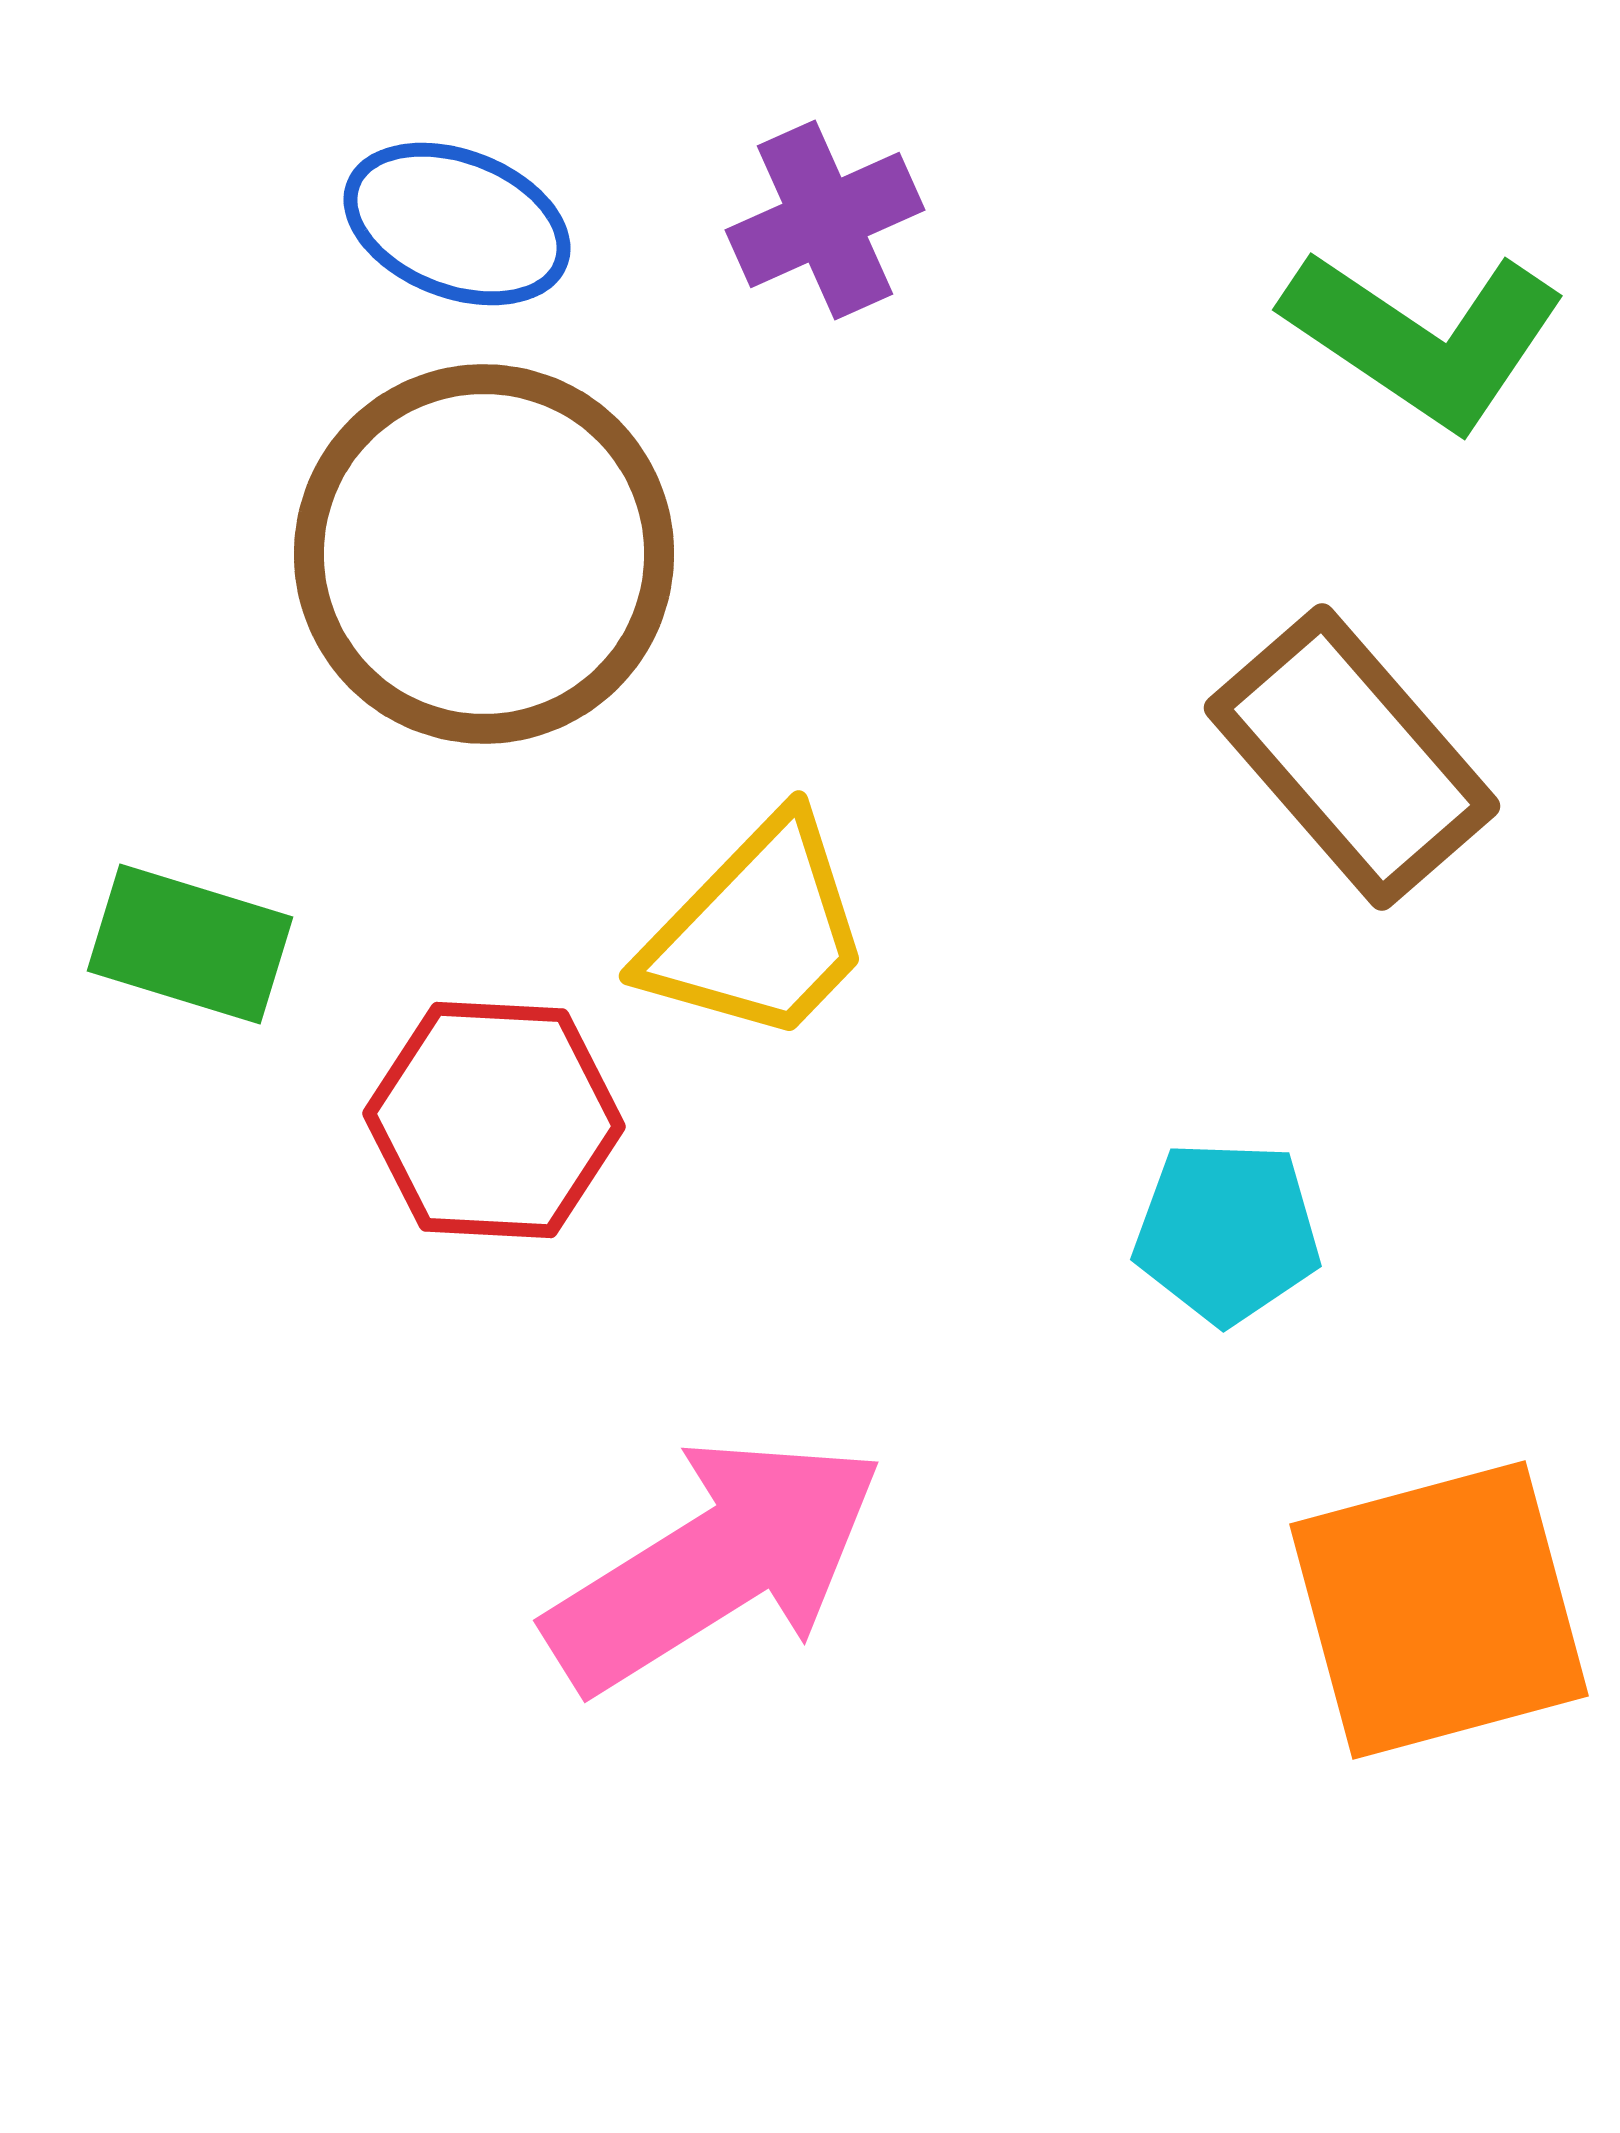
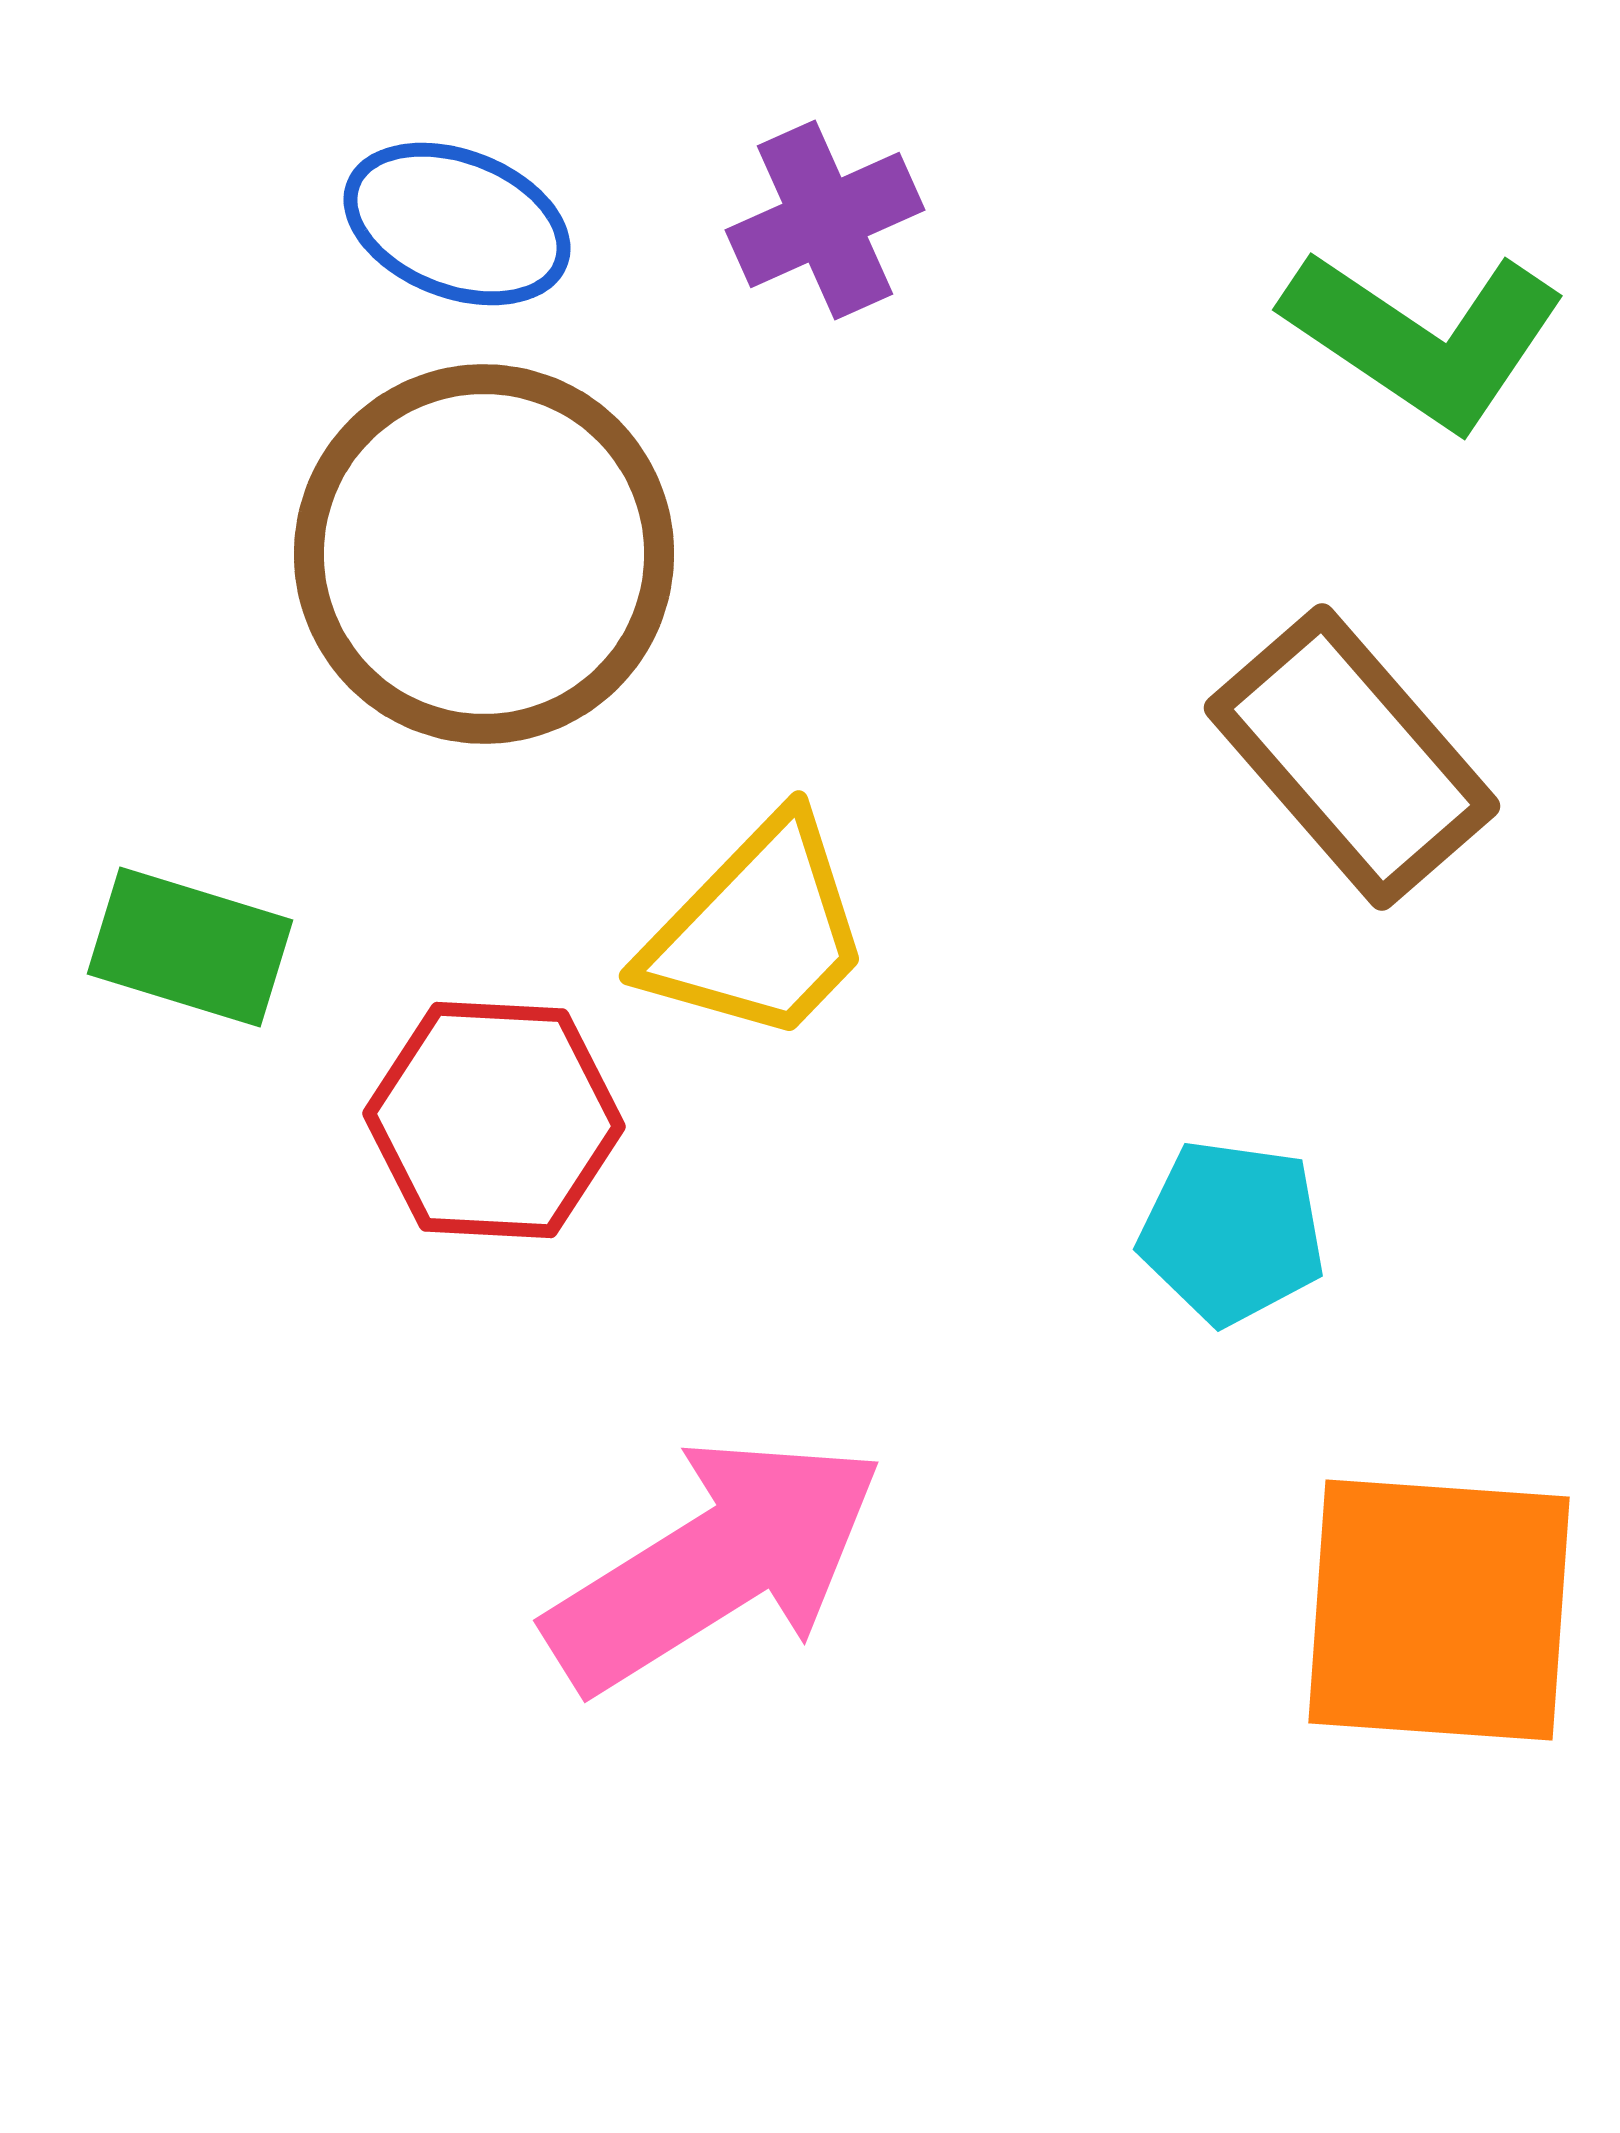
green rectangle: moved 3 px down
cyan pentagon: moved 5 px right; rotated 6 degrees clockwise
orange square: rotated 19 degrees clockwise
